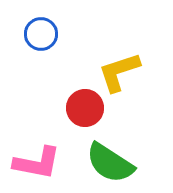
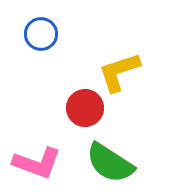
pink L-shape: rotated 9 degrees clockwise
